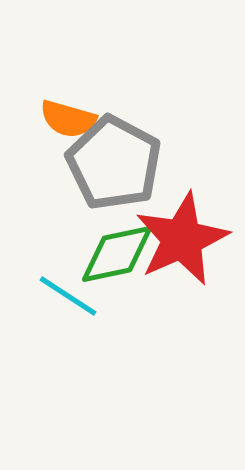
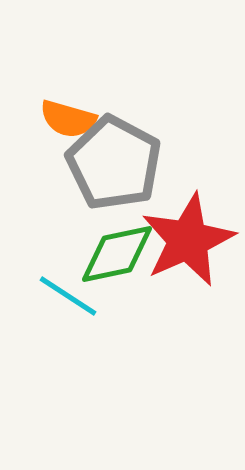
red star: moved 6 px right, 1 px down
